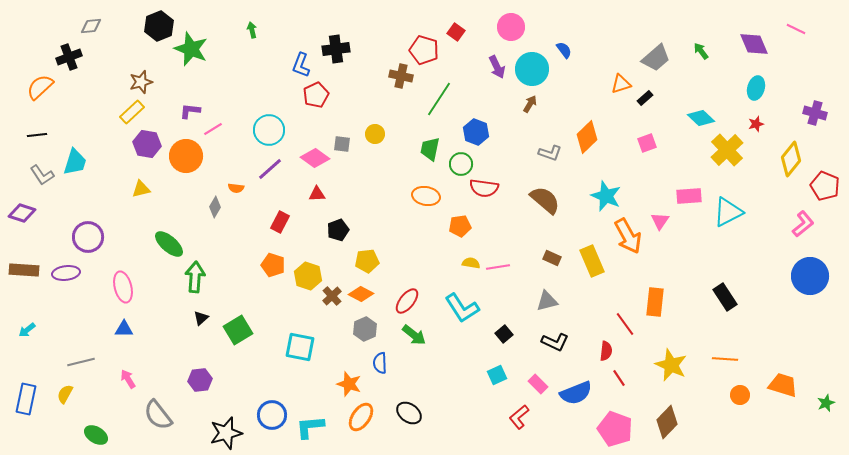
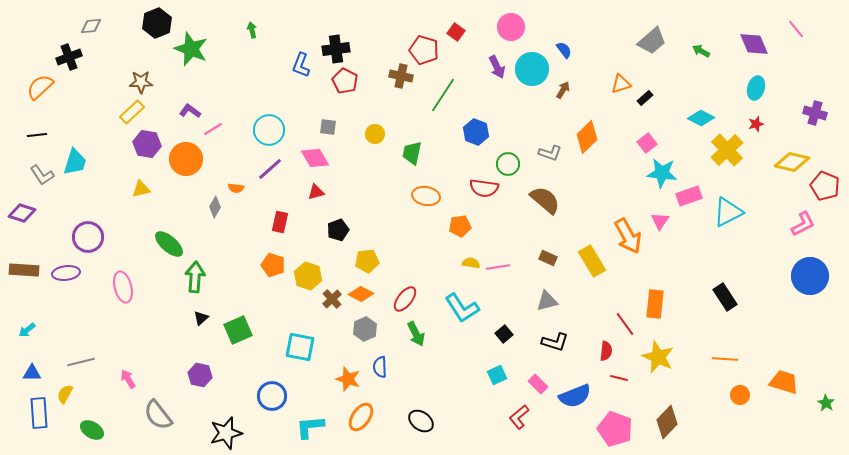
black hexagon at (159, 26): moved 2 px left, 3 px up
pink line at (796, 29): rotated 24 degrees clockwise
green arrow at (701, 51): rotated 24 degrees counterclockwise
gray trapezoid at (656, 58): moved 4 px left, 17 px up
brown star at (141, 82): rotated 15 degrees clockwise
red pentagon at (316, 95): moved 29 px right, 14 px up; rotated 20 degrees counterclockwise
green line at (439, 99): moved 4 px right, 4 px up
brown arrow at (530, 104): moved 33 px right, 14 px up
purple L-shape at (190, 111): rotated 30 degrees clockwise
cyan diamond at (701, 118): rotated 16 degrees counterclockwise
pink square at (647, 143): rotated 18 degrees counterclockwise
gray square at (342, 144): moved 14 px left, 17 px up
green trapezoid at (430, 149): moved 18 px left, 4 px down
orange circle at (186, 156): moved 3 px down
pink diamond at (315, 158): rotated 24 degrees clockwise
yellow diamond at (791, 159): moved 1 px right, 3 px down; rotated 64 degrees clockwise
green circle at (461, 164): moved 47 px right
red triangle at (317, 194): moved 1 px left, 2 px up; rotated 12 degrees counterclockwise
cyan star at (606, 196): moved 56 px right, 23 px up; rotated 16 degrees counterclockwise
pink rectangle at (689, 196): rotated 15 degrees counterclockwise
red rectangle at (280, 222): rotated 15 degrees counterclockwise
pink L-shape at (803, 224): rotated 12 degrees clockwise
brown rectangle at (552, 258): moved 4 px left
yellow rectangle at (592, 261): rotated 8 degrees counterclockwise
brown cross at (332, 296): moved 3 px down
red ellipse at (407, 301): moved 2 px left, 2 px up
orange rectangle at (655, 302): moved 2 px down
blue triangle at (124, 329): moved 92 px left, 44 px down
green square at (238, 330): rotated 8 degrees clockwise
green arrow at (414, 335): moved 2 px right, 1 px up; rotated 25 degrees clockwise
black L-shape at (555, 342): rotated 8 degrees counterclockwise
blue semicircle at (380, 363): moved 4 px down
yellow star at (671, 365): moved 13 px left, 8 px up
red line at (619, 378): rotated 42 degrees counterclockwise
purple hexagon at (200, 380): moved 5 px up; rotated 20 degrees clockwise
orange star at (349, 384): moved 1 px left, 5 px up
orange trapezoid at (783, 385): moved 1 px right, 3 px up
blue semicircle at (576, 393): moved 1 px left, 3 px down
blue rectangle at (26, 399): moved 13 px right, 14 px down; rotated 16 degrees counterclockwise
green star at (826, 403): rotated 18 degrees counterclockwise
black ellipse at (409, 413): moved 12 px right, 8 px down
blue circle at (272, 415): moved 19 px up
green ellipse at (96, 435): moved 4 px left, 5 px up
